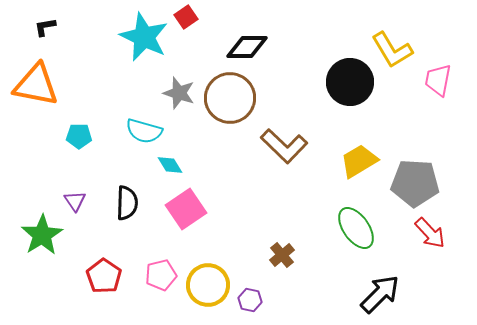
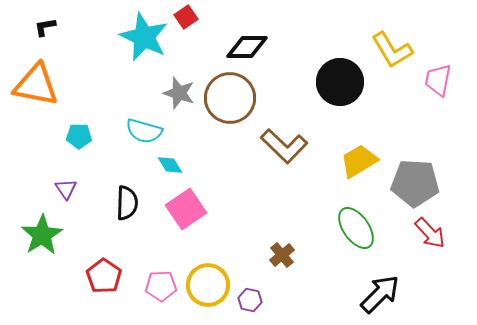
black circle: moved 10 px left
purple triangle: moved 9 px left, 12 px up
pink pentagon: moved 11 px down; rotated 12 degrees clockwise
